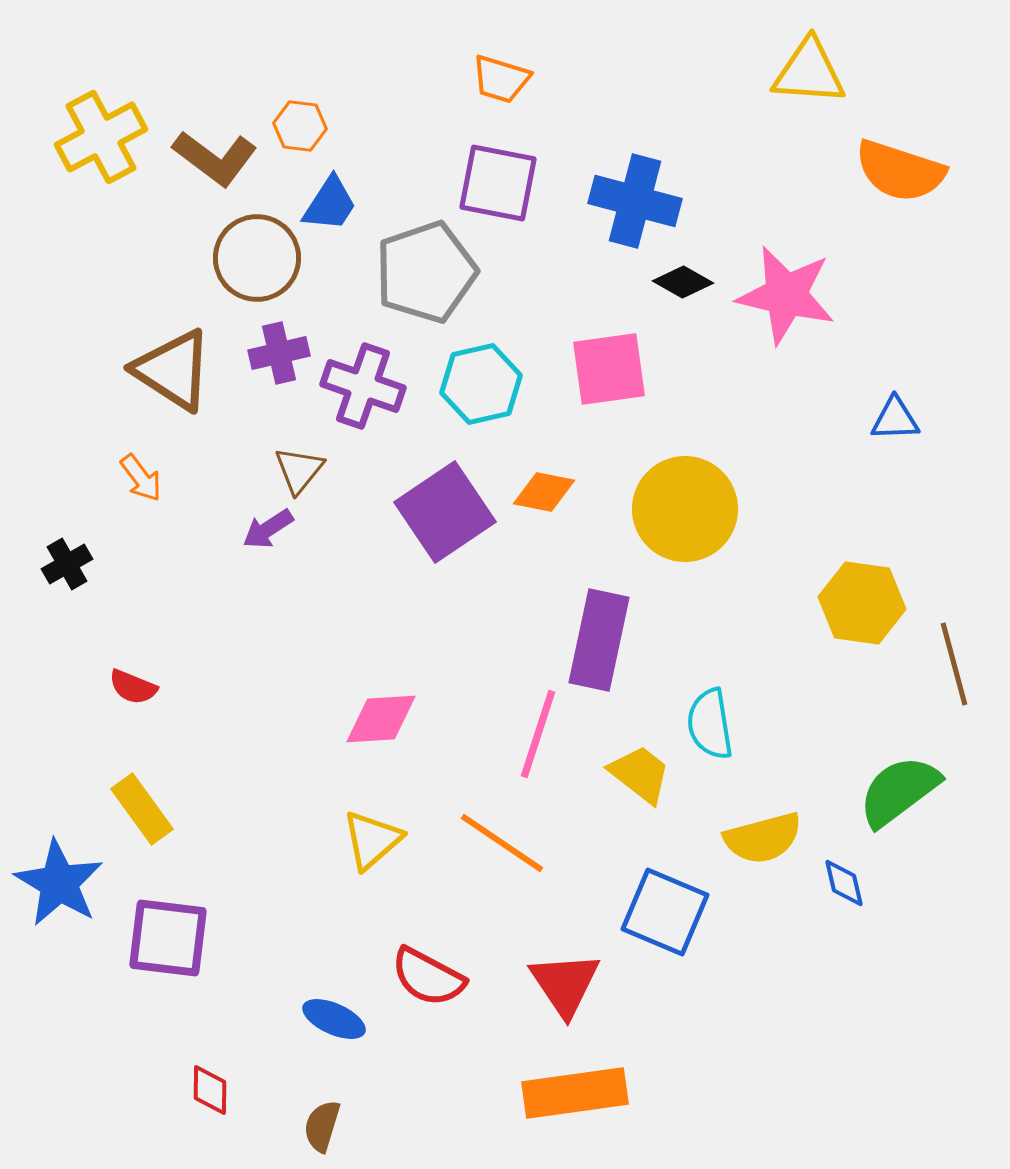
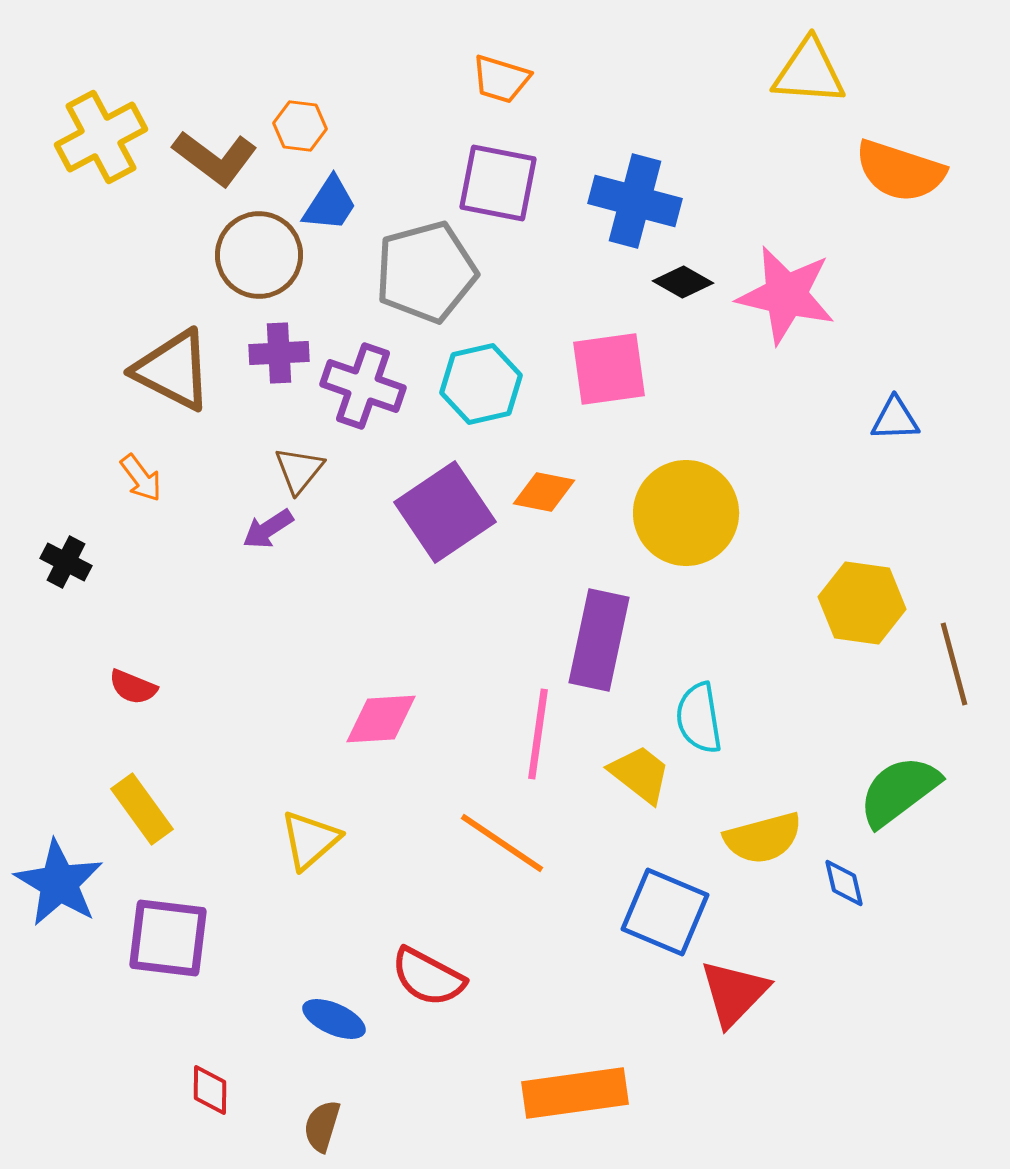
brown circle at (257, 258): moved 2 px right, 3 px up
gray pentagon at (426, 272): rotated 4 degrees clockwise
purple cross at (279, 353): rotated 10 degrees clockwise
brown triangle at (173, 370): rotated 6 degrees counterclockwise
yellow circle at (685, 509): moved 1 px right, 4 px down
black cross at (67, 564): moved 1 px left, 2 px up; rotated 33 degrees counterclockwise
cyan semicircle at (710, 724): moved 11 px left, 6 px up
pink line at (538, 734): rotated 10 degrees counterclockwise
yellow triangle at (372, 840): moved 62 px left
red triangle at (565, 984): moved 169 px right, 9 px down; rotated 18 degrees clockwise
